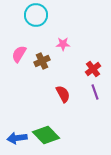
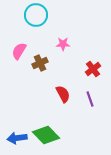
pink semicircle: moved 3 px up
brown cross: moved 2 px left, 2 px down
purple line: moved 5 px left, 7 px down
